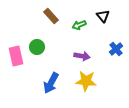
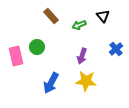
purple arrow: rotated 98 degrees clockwise
